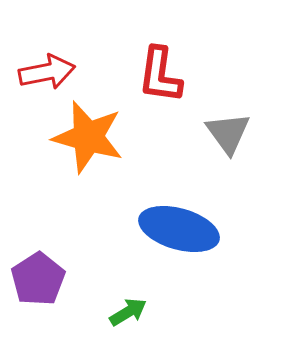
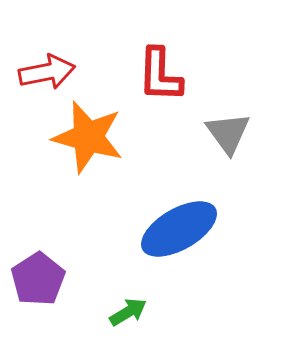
red L-shape: rotated 6 degrees counterclockwise
blue ellipse: rotated 46 degrees counterclockwise
